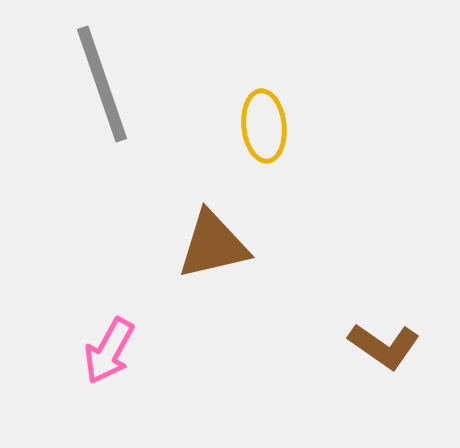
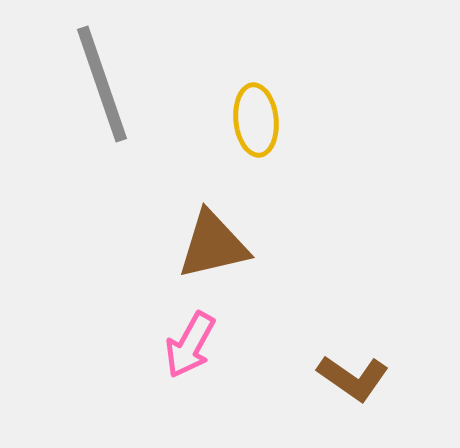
yellow ellipse: moved 8 px left, 6 px up
brown L-shape: moved 31 px left, 32 px down
pink arrow: moved 81 px right, 6 px up
